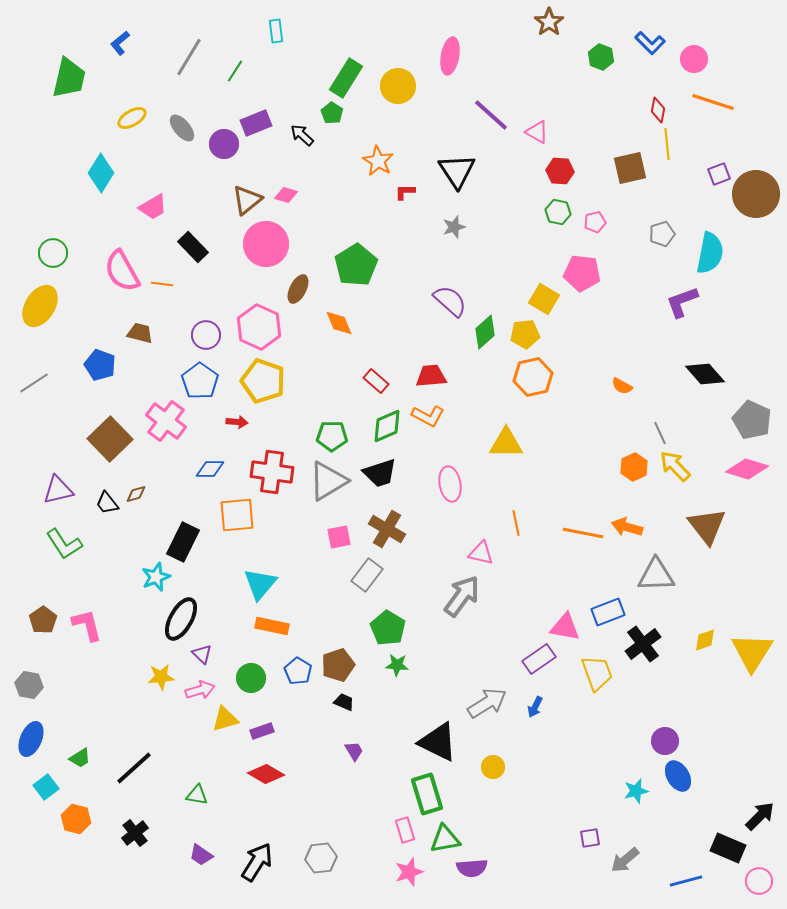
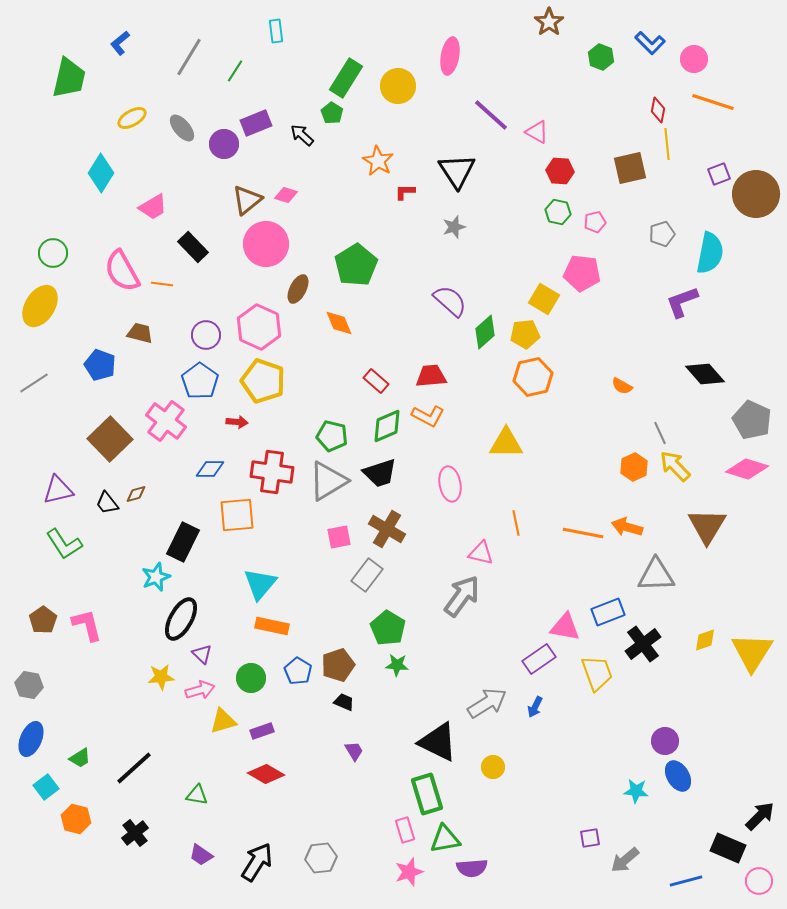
green pentagon at (332, 436): rotated 12 degrees clockwise
brown triangle at (707, 526): rotated 9 degrees clockwise
yellow triangle at (225, 719): moved 2 px left, 2 px down
cyan star at (636, 791): rotated 20 degrees clockwise
